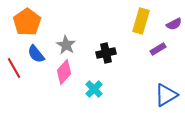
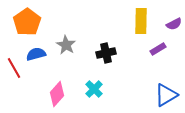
yellow rectangle: rotated 15 degrees counterclockwise
blue semicircle: rotated 114 degrees clockwise
pink diamond: moved 7 px left, 22 px down
